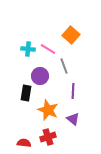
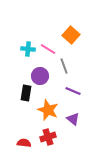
purple line: rotated 70 degrees counterclockwise
